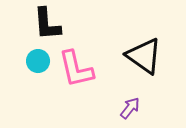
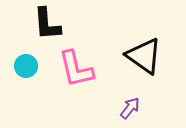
cyan circle: moved 12 px left, 5 px down
